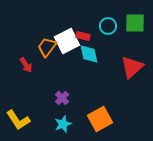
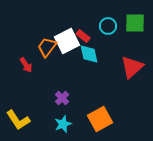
red rectangle: rotated 24 degrees clockwise
